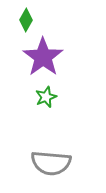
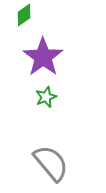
green diamond: moved 2 px left, 5 px up; rotated 25 degrees clockwise
gray semicircle: rotated 135 degrees counterclockwise
